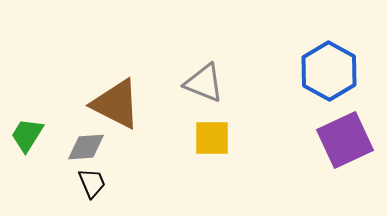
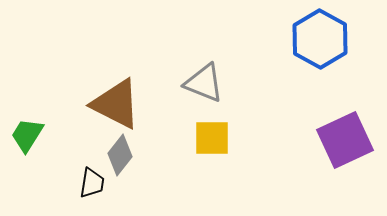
blue hexagon: moved 9 px left, 32 px up
gray diamond: moved 34 px right, 8 px down; rotated 48 degrees counterclockwise
black trapezoid: rotated 32 degrees clockwise
